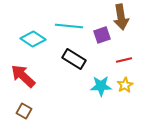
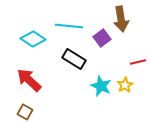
brown arrow: moved 2 px down
purple square: moved 3 px down; rotated 18 degrees counterclockwise
red line: moved 14 px right, 2 px down
red arrow: moved 6 px right, 4 px down
cyan star: rotated 25 degrees clockwise
brown square: moved 1 px right, 1 px down
